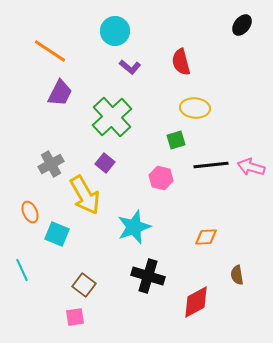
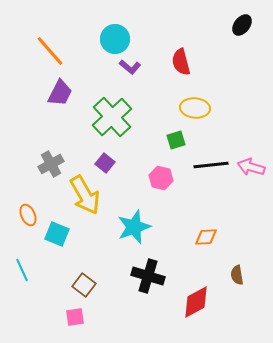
cyan circle: moved 8 px down
orange line: rotated 16 degrees clockwise
orange ellipse: moved 2 px left, 3 px down
